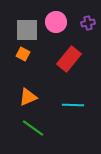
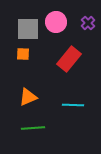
purple cross: rotated 32 degrees counterclockwise
gray square: moved 1 px right, 1 px up
orange square: rotated 24 degrees counterclockwise
green line: rotated 40 degrees counterclockwise
